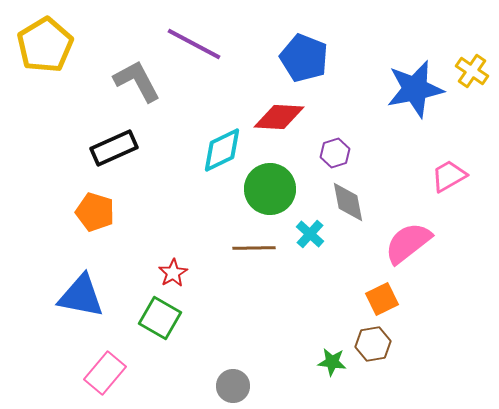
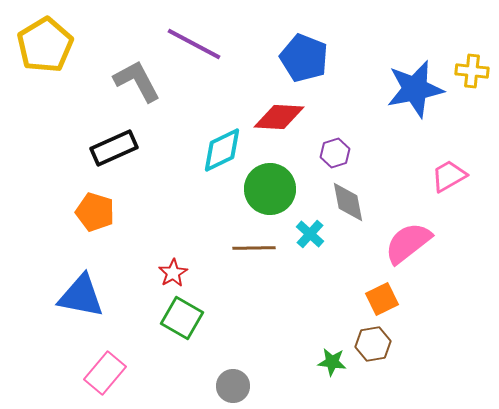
yellow cross: rotated 28 degrees counterclockwise
green square: moved 22 px right
